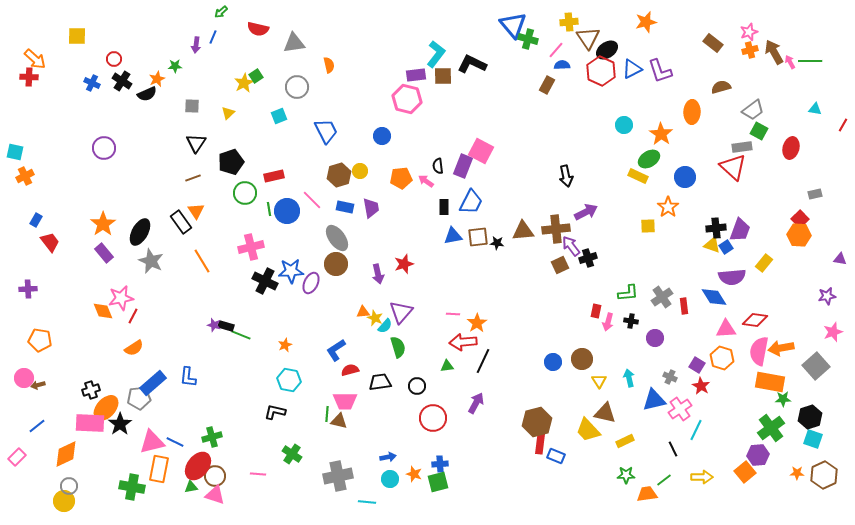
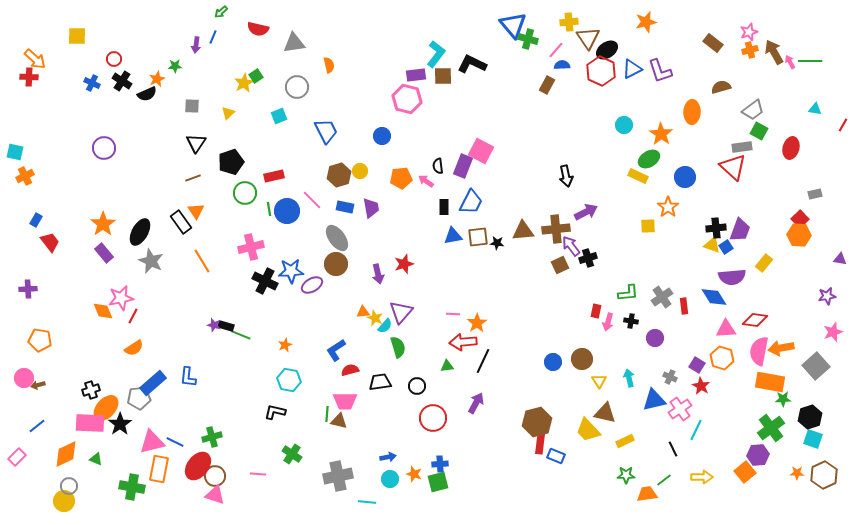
purple ellipse at (311, 283): moved 1 px right, 2 px down; rotated 35 degrees clockwise
green triangle at (191, 487): moved 95 px left, 28 px up; rotated 32 degrees clockwise
